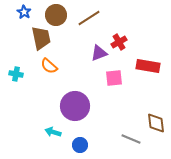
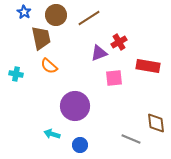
cyan arrow: moved 1 px left, 2 px down
